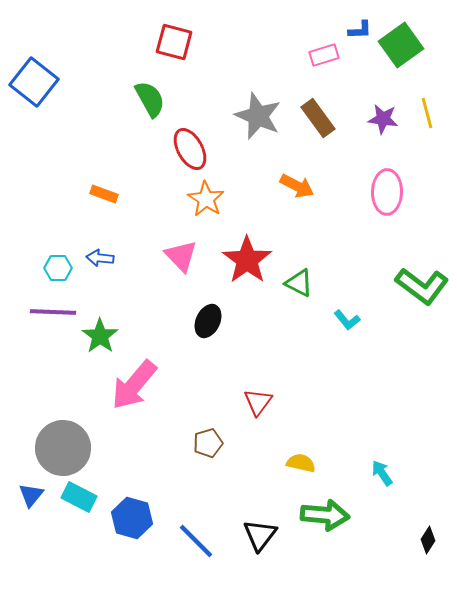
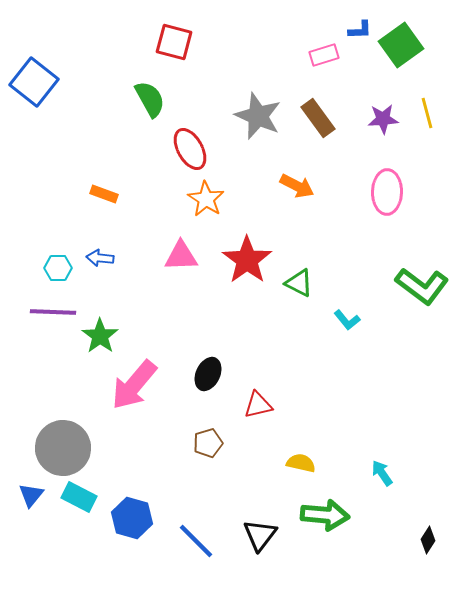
purple star: rotated 12 degrees counterclockwise
pink triangle: rotated 48 degrees counterclockwise
black ellipse: moved 53 px down
red triangle: moved 3 px down; rotated 40 degrees clockwise
